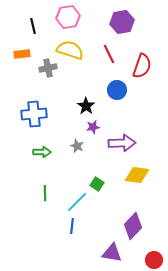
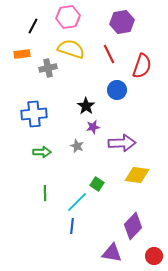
black line: rotated 42 degrees clockwise
yellow semicircle: moved 1 px right, 1 px up
red circle: moved 4 px up
